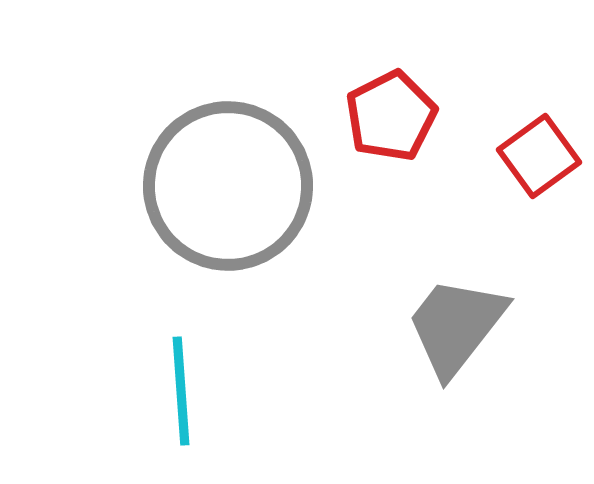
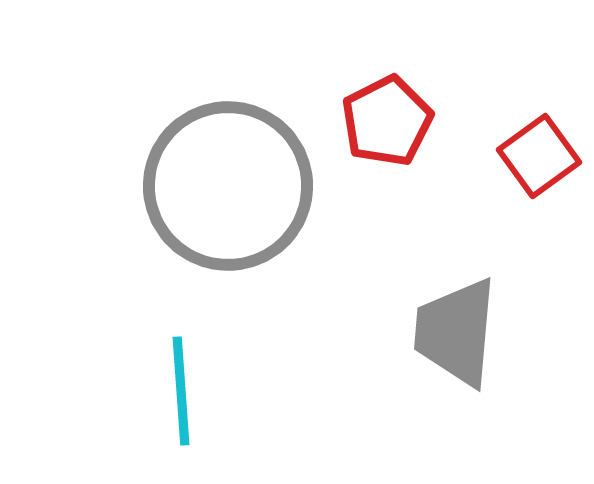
red pentagon: moved 4 px left, 5 px down
gray trapezoid: moved 6 px down; rotated 33 degrees counterclockwise
